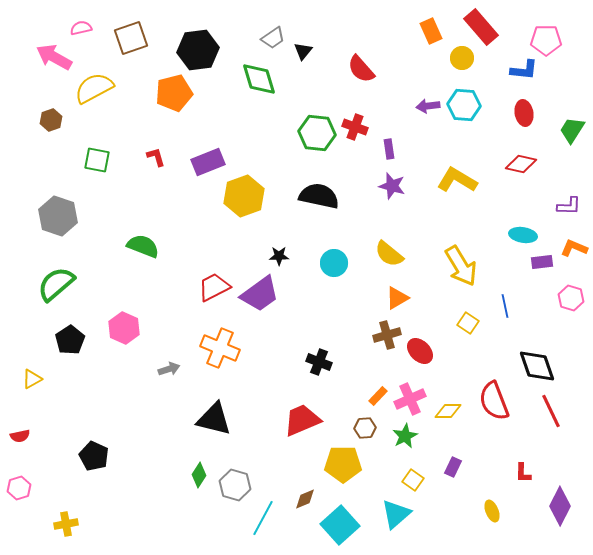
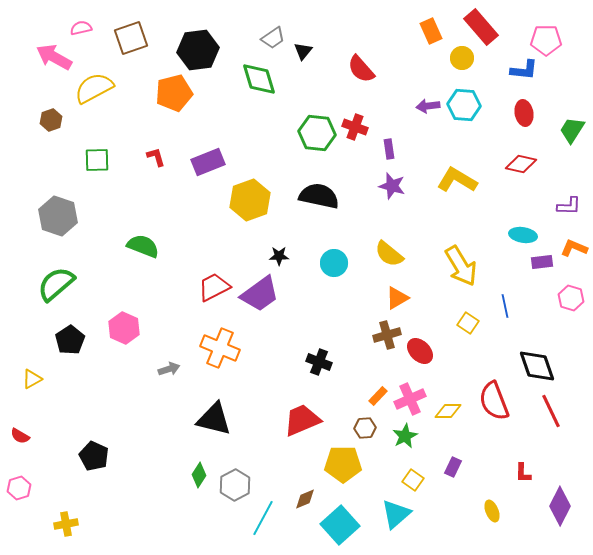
green square at (97, 160): rotated 12 degrees counterclockwise
yellow hexagon at (244, 196): moved 6 px right, 4 px down
red semicircle at (20, 436): rotated 42 degrees clockwise
gray hexagon at (235, 485): rotated 16 degrees clockwise
